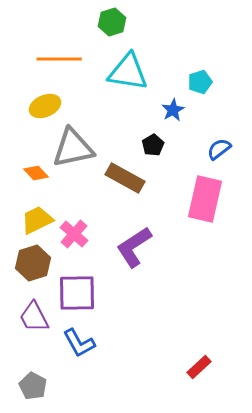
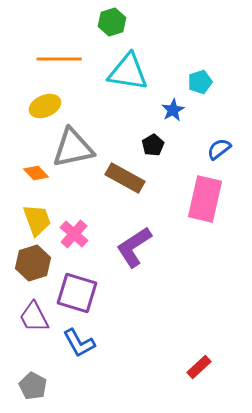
yellow trapezoid: rotated 96 degrees clockwise
purple square: rotated 18 degrees clockwise
